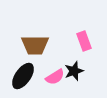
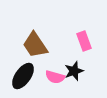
brown trapezoid: rotated 56 degrees clockwise
pink semicircle: rotated 48 degrees clockwise
